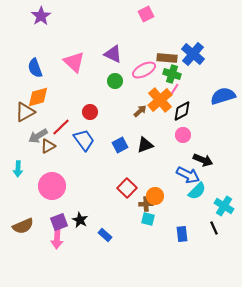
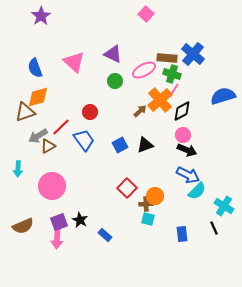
pink square at (146, 14): rotated 21 degrees counterclockwise
brown triangle at (25, 112): rotated 10 degrees clockwise
black arrow at (203, 160): moved 16 px left, 10 px up
